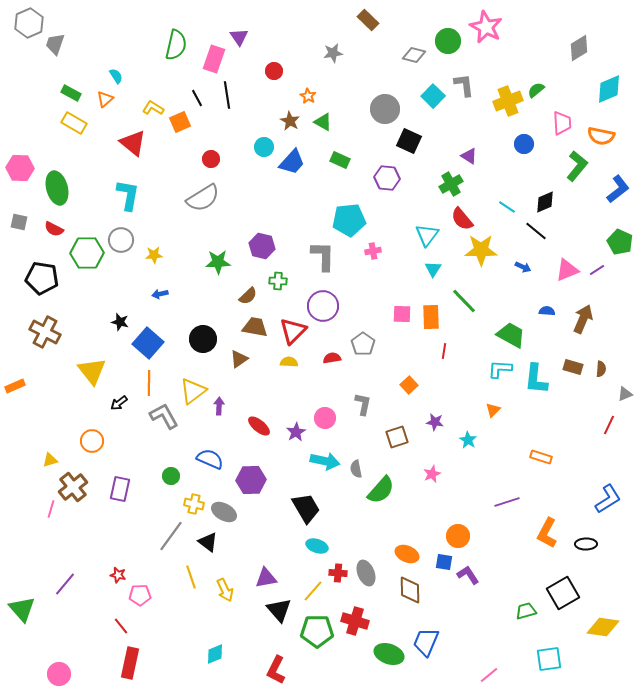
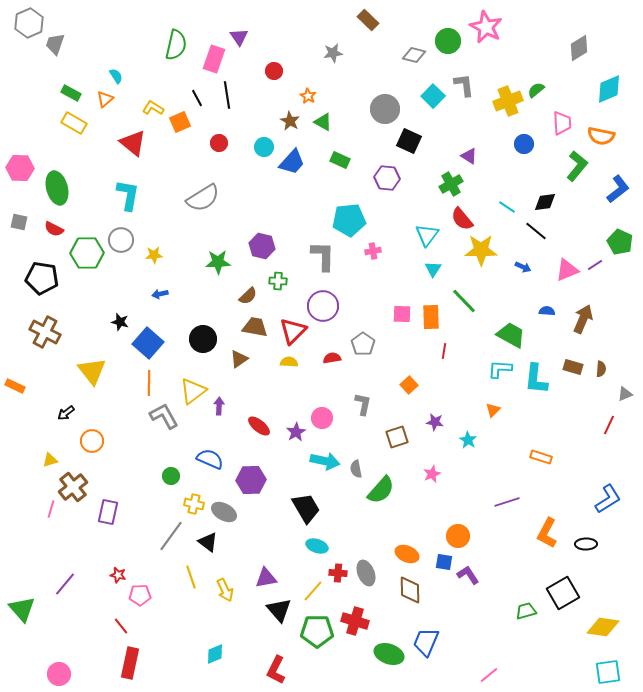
red circle at (211, 159): moved 8 px right, 16 px up
black diamond at (545, 202): rotated 15 degrees clockwise
purple line at (597, 270): moved 2 px left, 5 px up
orange rectangle at (15, 386): rotated 48 degrees clockwise
black arrow at (119, 403): moved 53 px left, 10 px down
pink circle at (325, 418): moved 3 px left
purple rectangle at (120, 489): moved 12 px left, 23 px down
cyan square at (549, 659): moved 59 px right, 13 px down
